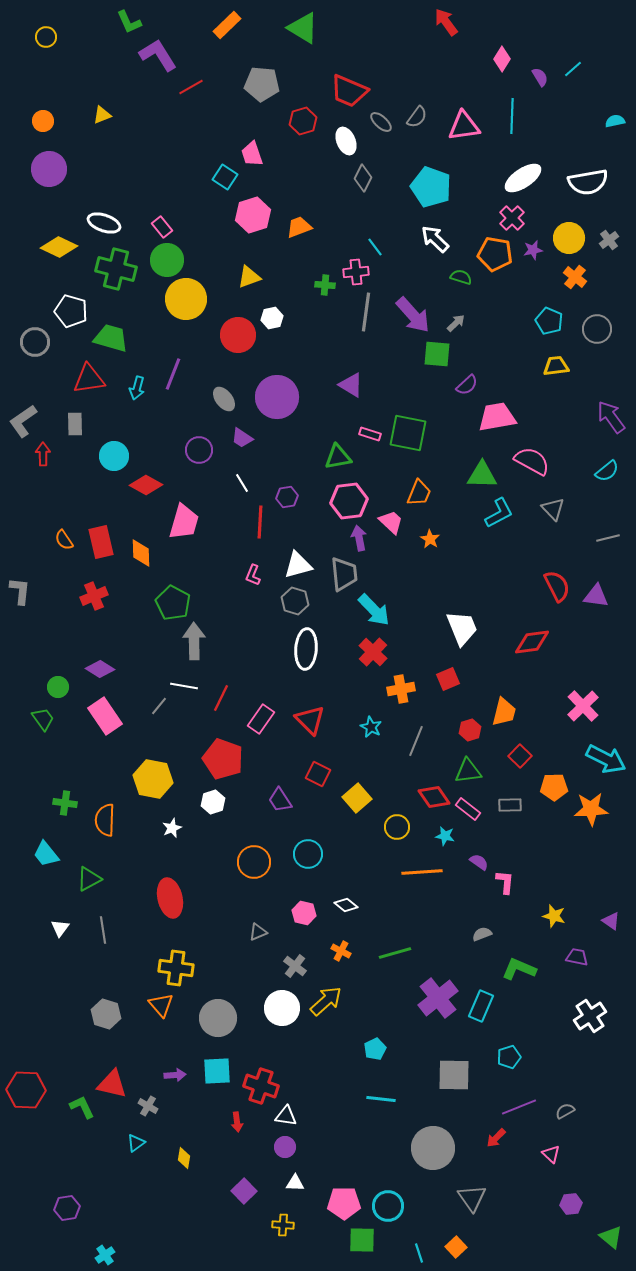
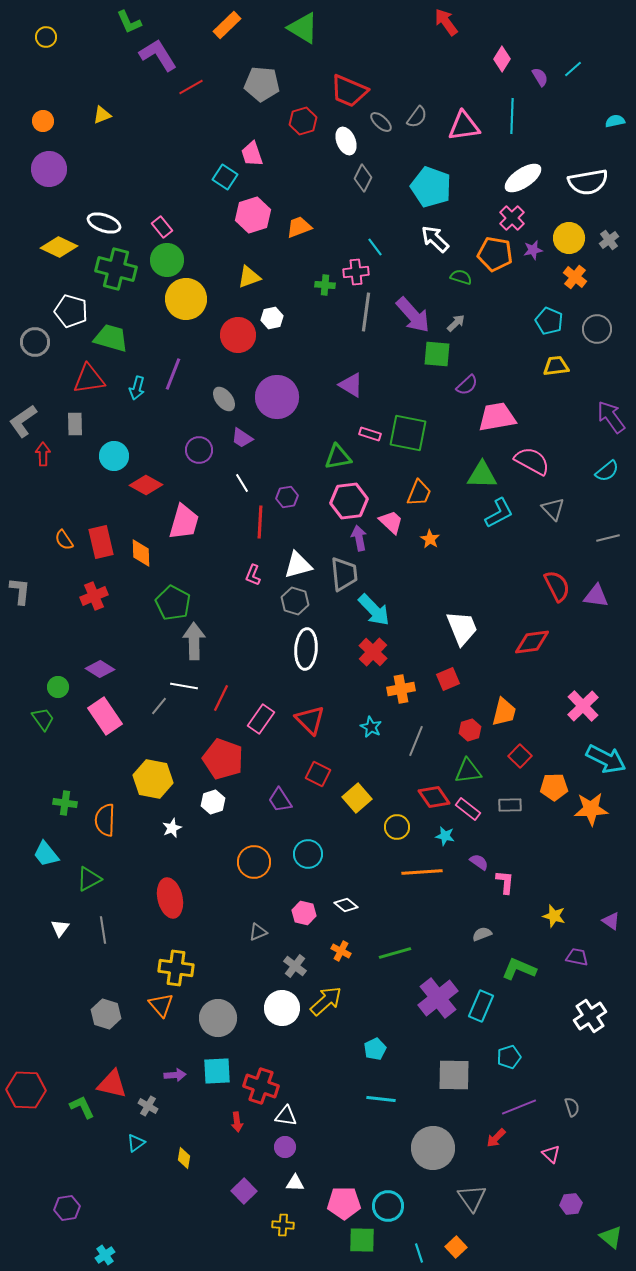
gray semicircle at (565, 1111): moved 7 px right, 4 px up; rotated 102 degrees clockwise
